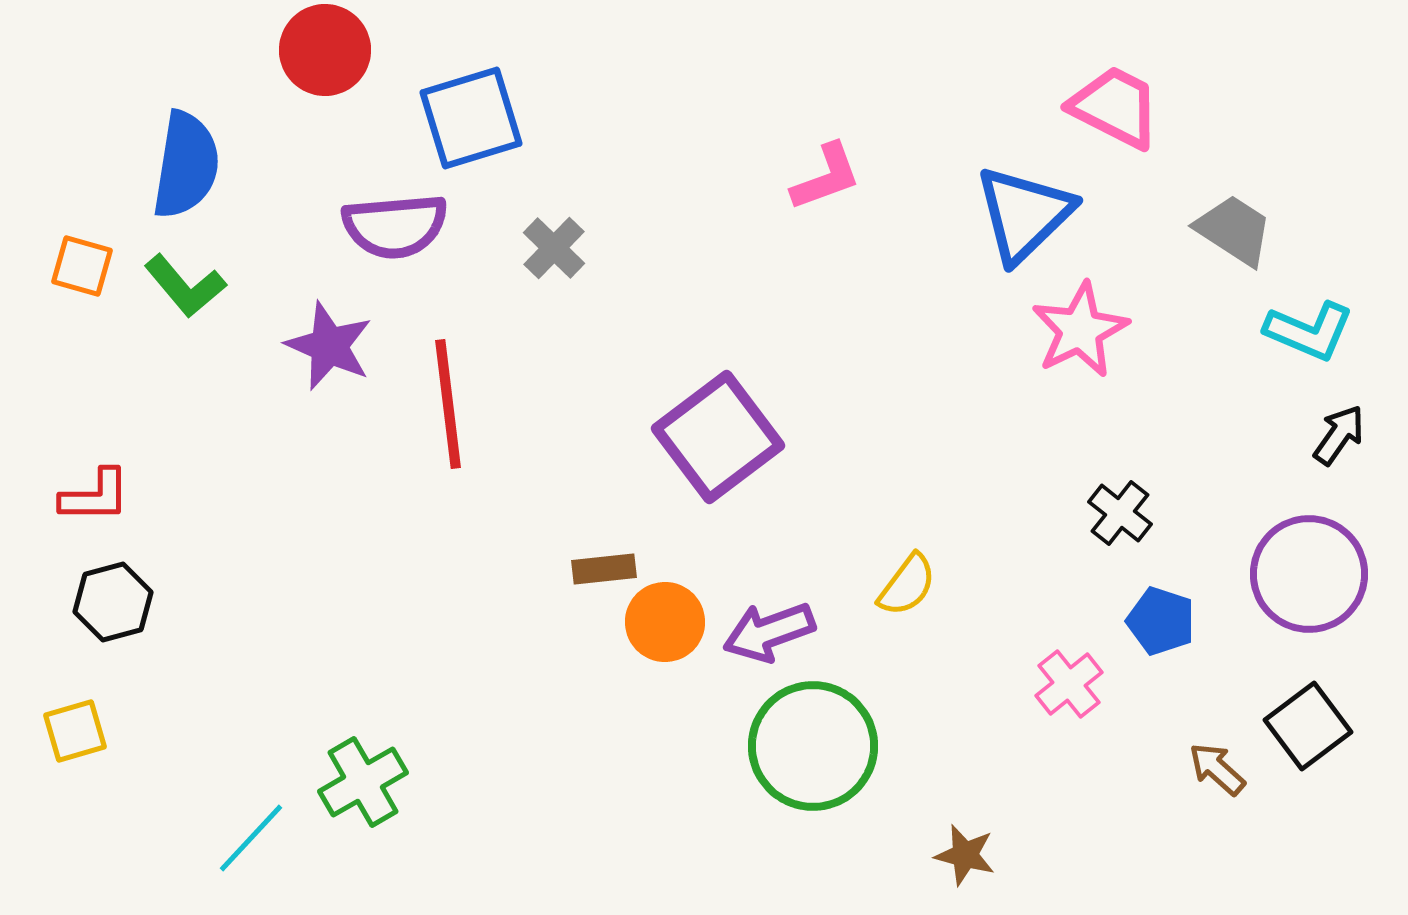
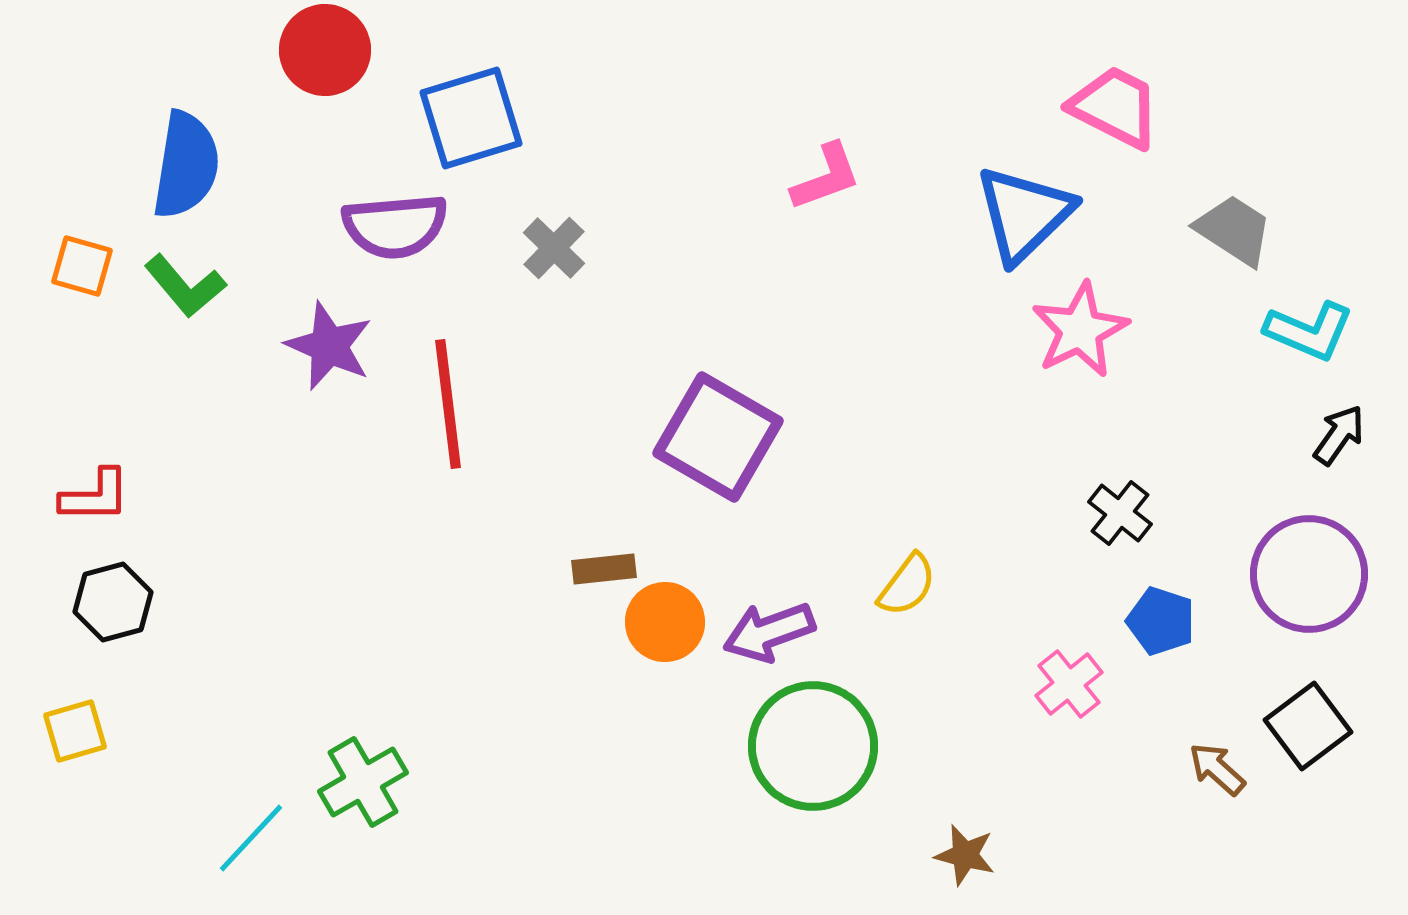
purple square: rotated 23 degrees counterclockwise
